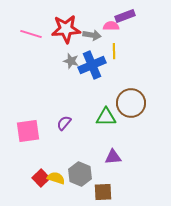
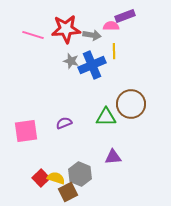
pink line: moved 2 px right, 1 px down
brown circle: moved 1 px down
purple semicircle: rotated 28 degrees clockwise
pink square: moved 2 px left
brown square: moved 35 px left; rotated 24 degrees counterclockwise
